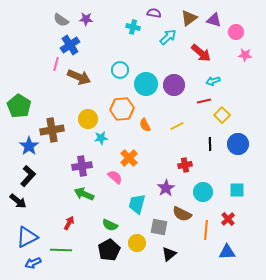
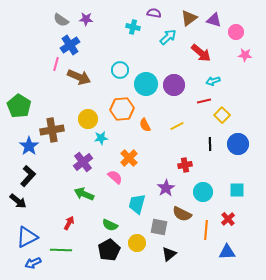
purple cross at (82, 166): moved 1 px right, 4 px up; rotated 30 degrees counterclockwise
